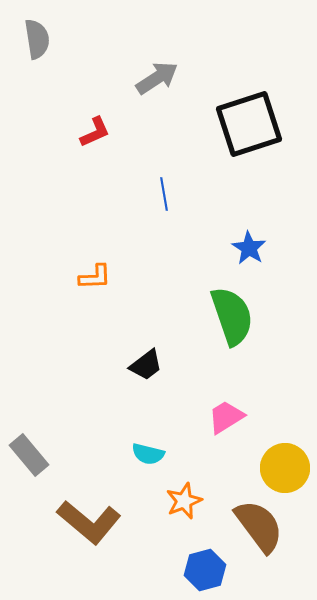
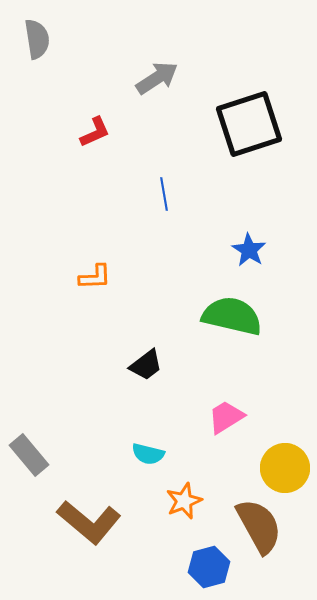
blue star: moved 2 px down
green semicircle: rotated 58 degrees counterclockwise
brown semicircle: rotated 8 degrees clockwise
blue hexagon: moved 4 px right, 3 px up
